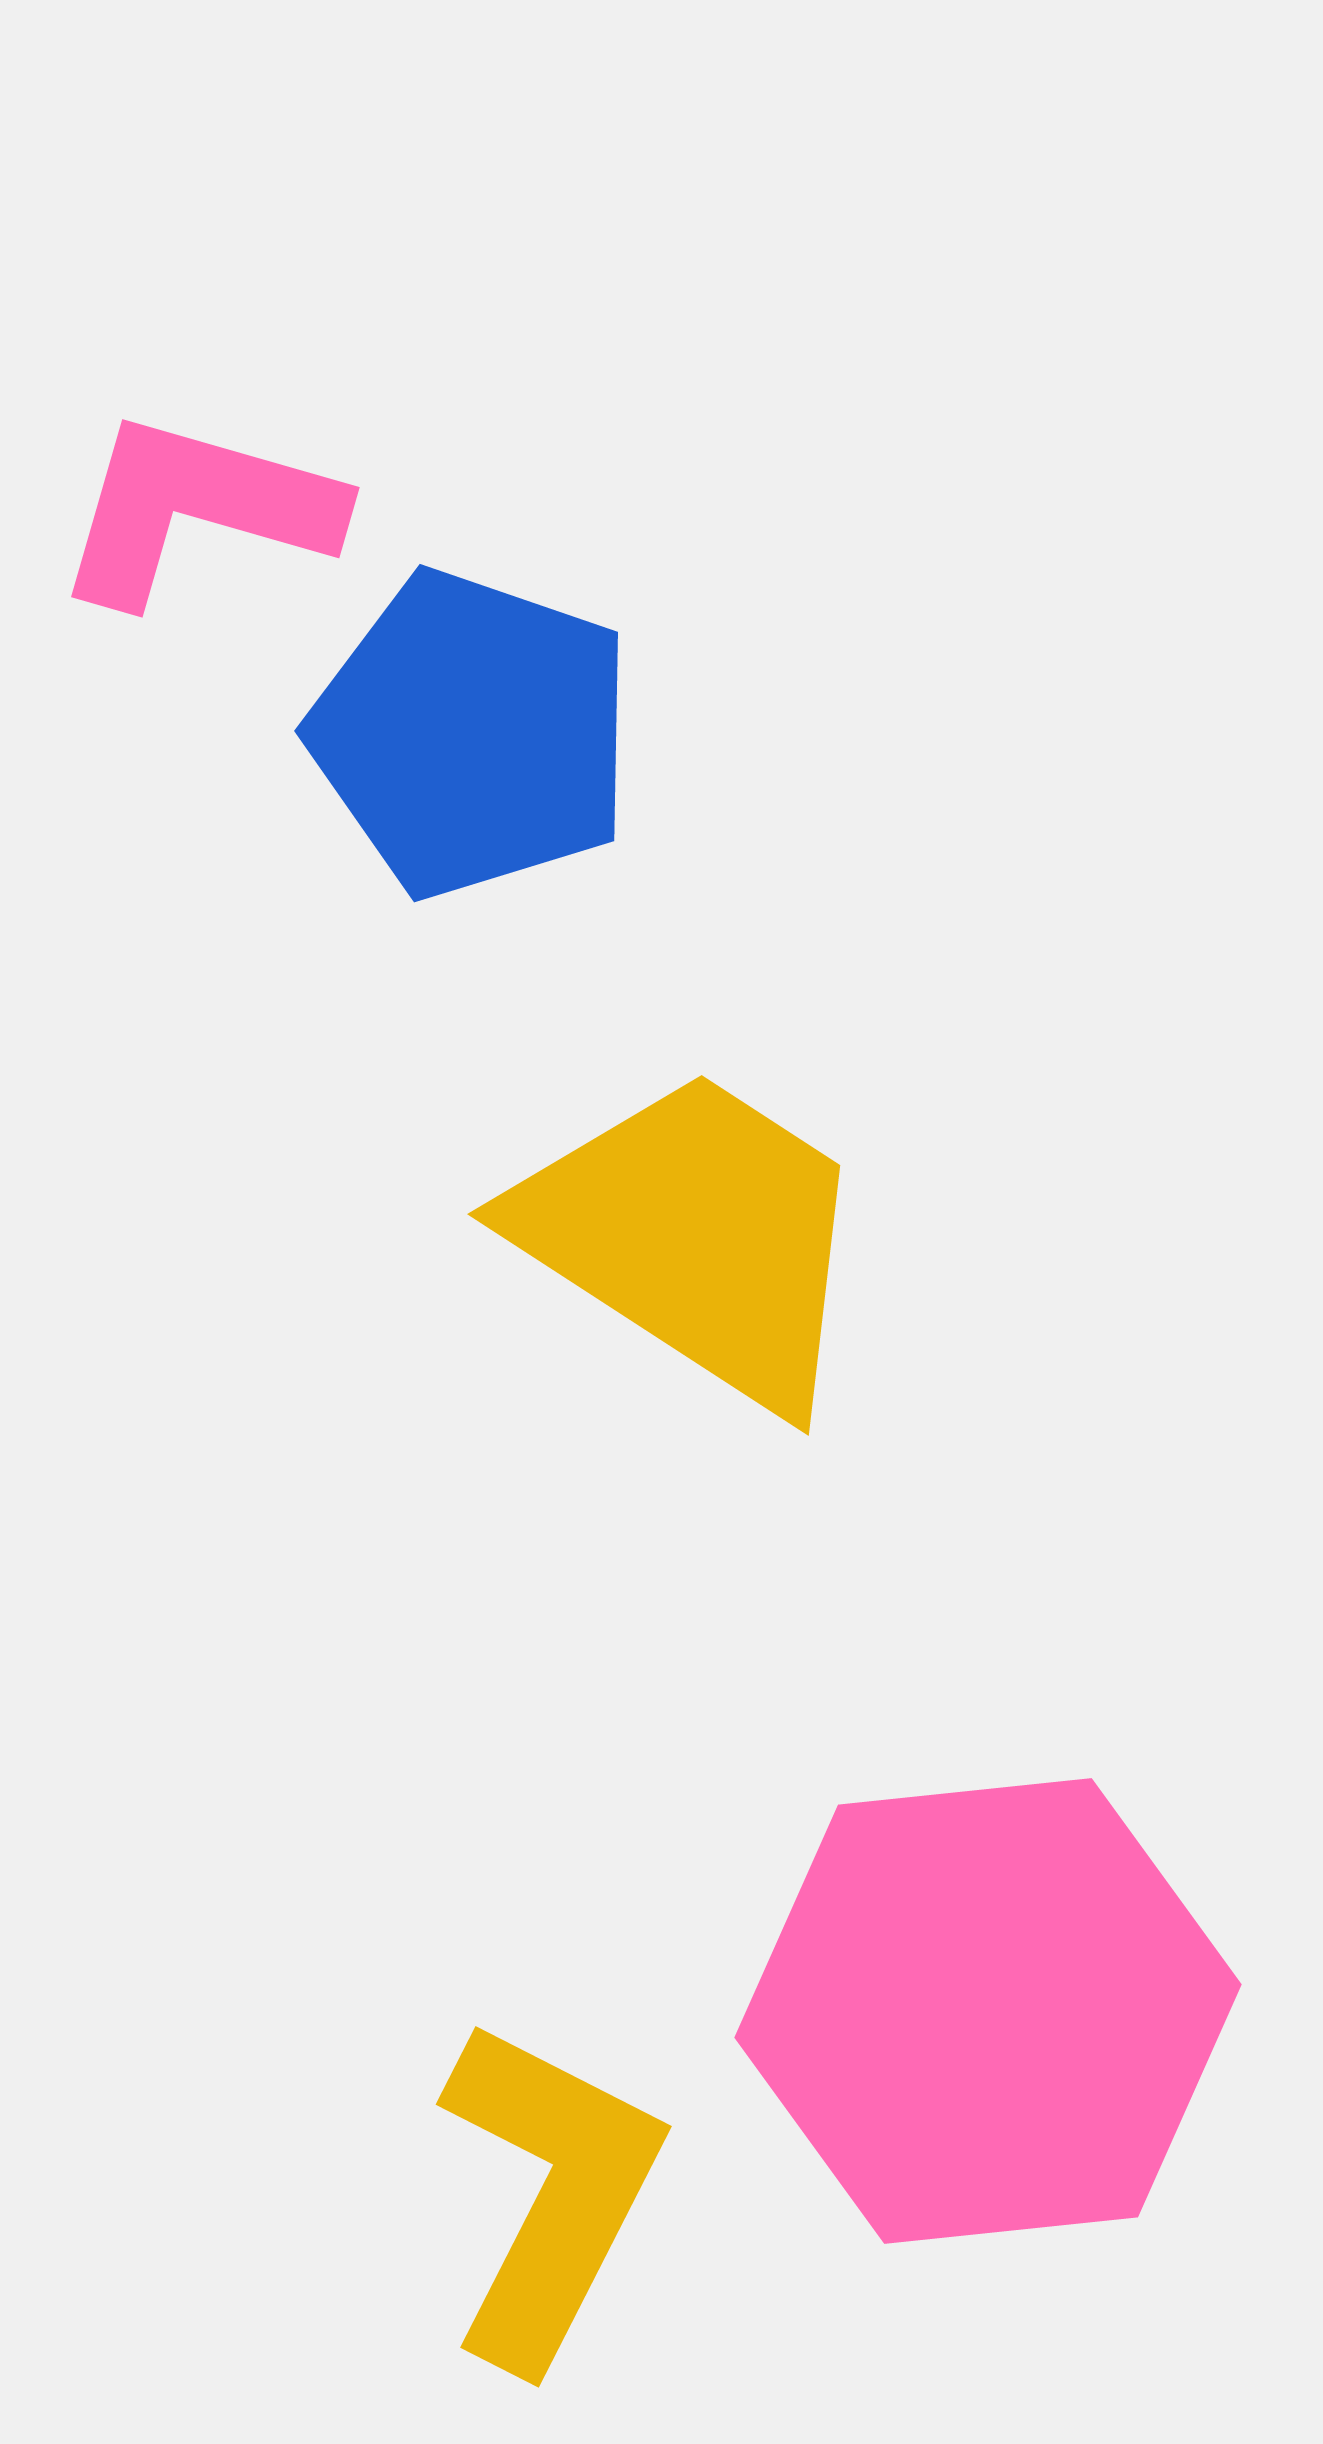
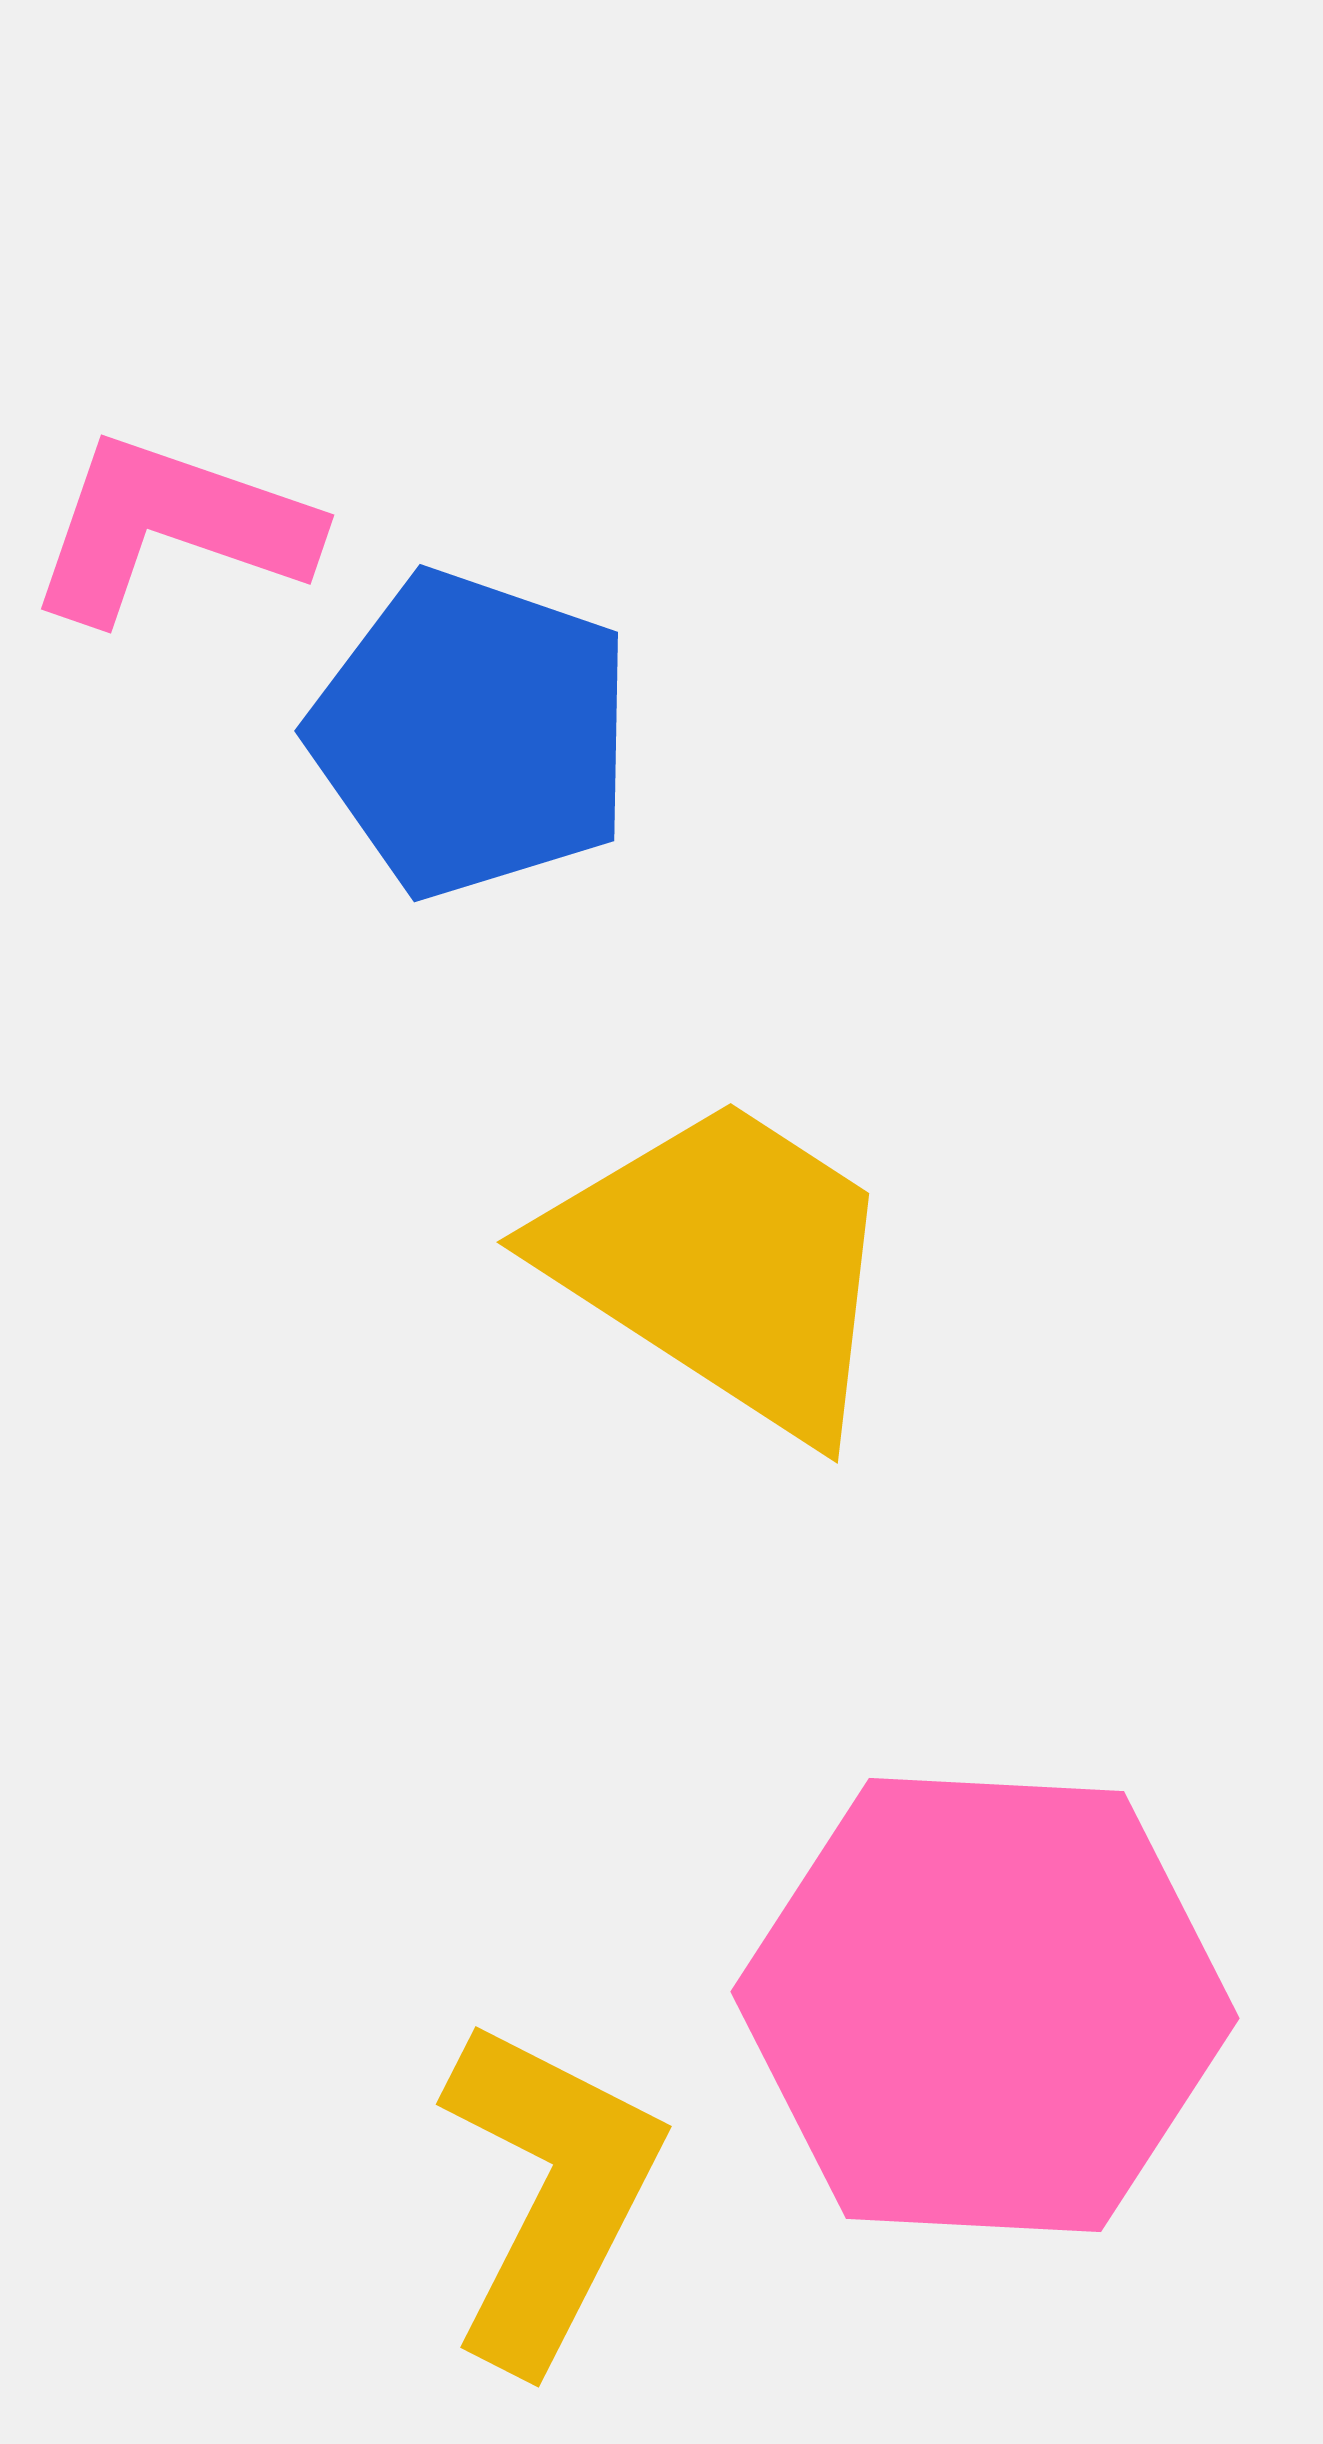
pink L-shape: moved 26 px left, 19 px down; rotated 3 degrees clockwise
yellow trapezoid: moved 29 px right, 28 px down
pink hexagon: moved 3 px left, 6 px up; rotated 9 degrees clockwise
